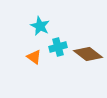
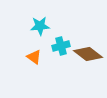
cyan star: rotated 30 degrees counterclockwise
cyan cross: moved 3 px right, 1 px up
